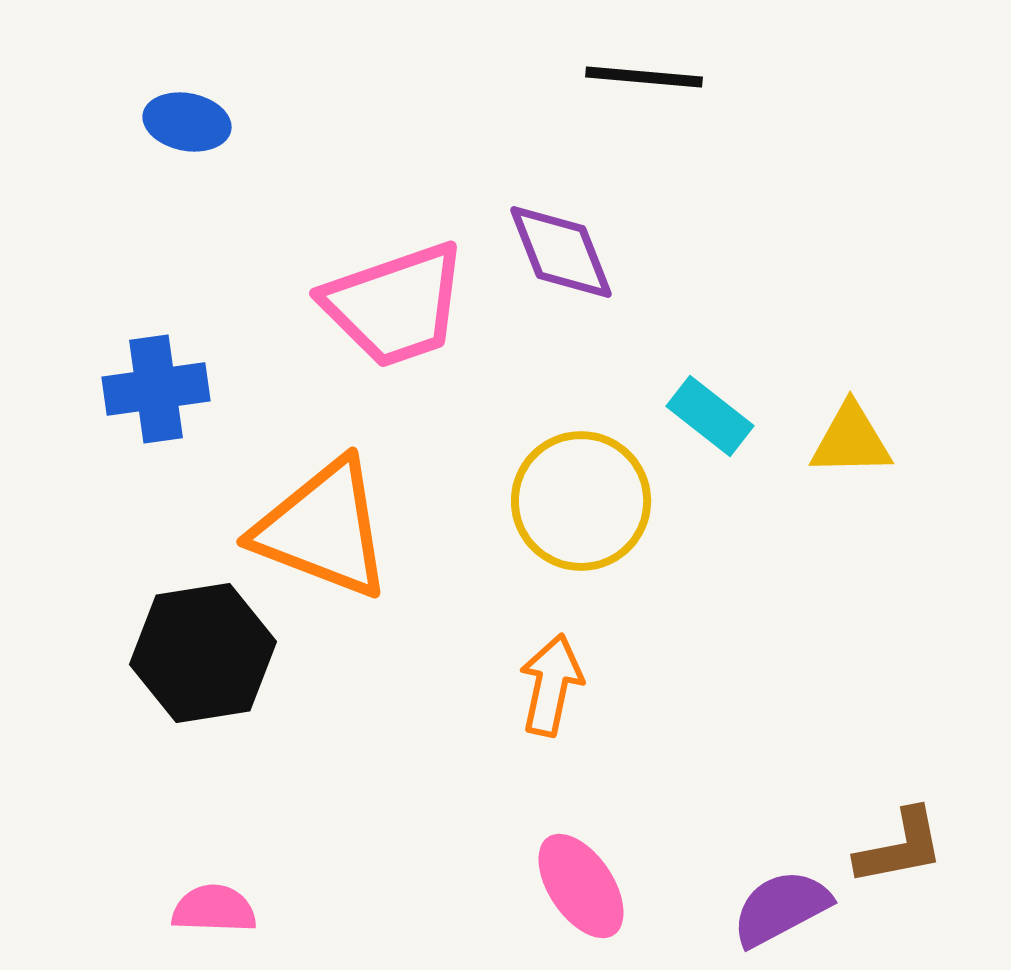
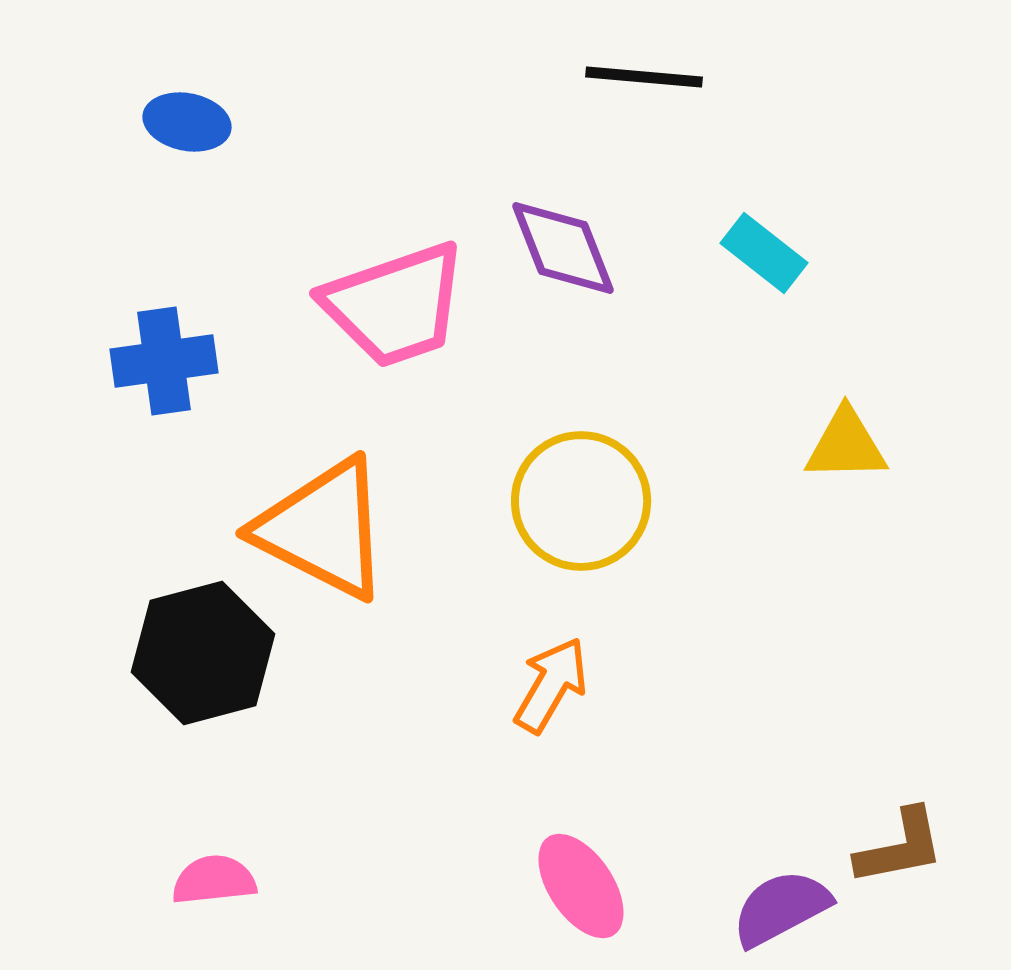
purple diamond: moved 2 px right, 4 px up
blue cross: moved 8 px right, 28 px up
cyan rectangle: moved 54 px right, 163 px up
yellow triangle: moved 5 px left, 5 px down
orange triangle: rotated 6 degrees clockwise
black hexagon: rotated 6 degrees counterclockwise
orange arrow: rotated 18 degrees clockwise
pink semicircle: moved 29 px up; rotated 8 degrees counterclockwise
